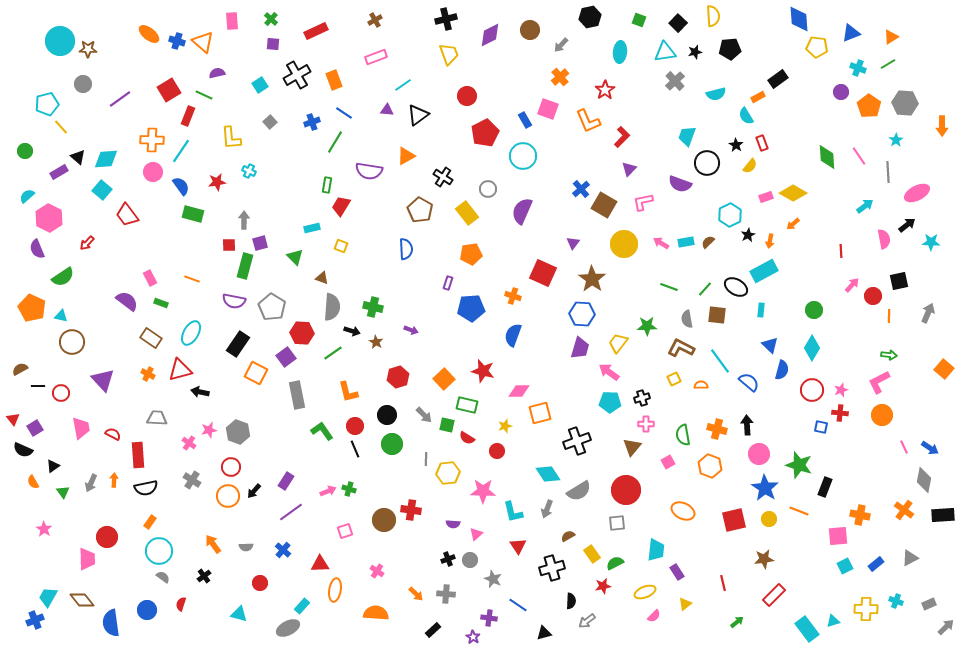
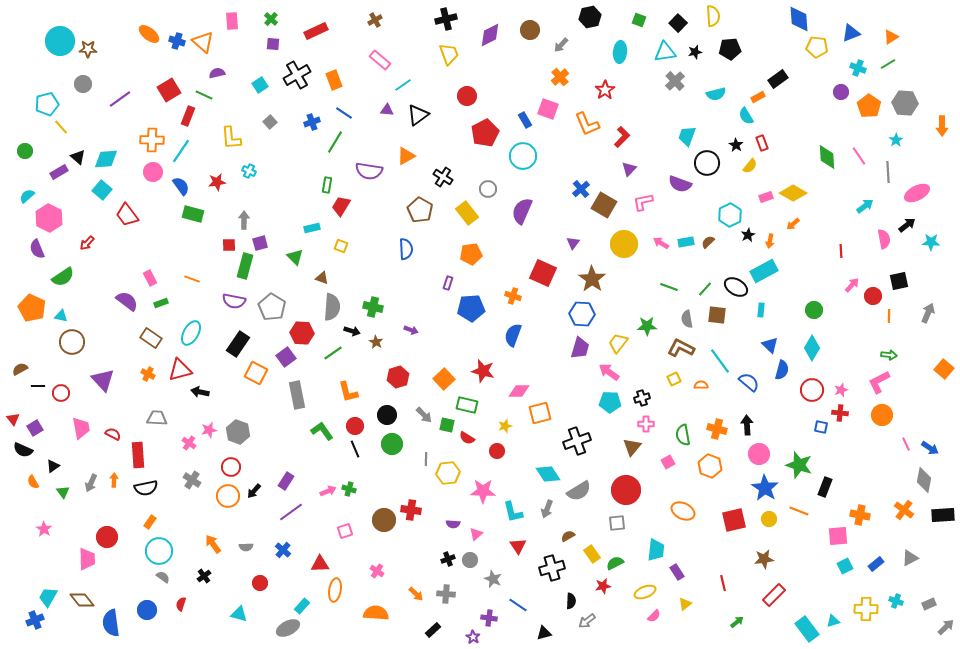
pink rectangle at (376, 57): moved 4 px right, 3 px down; rotated 60 degrees clockwise
orange L-shape at (588, 121): moved 1 px left, 3 px down
green rectangle at (161, 303): rotated 40 degrees counterclockwise
pink line at (904, 447): moved 2 px right, 3 px up
